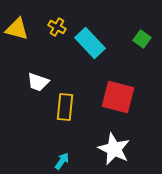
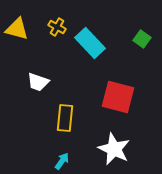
yellow rectangle: moved 11 px down
